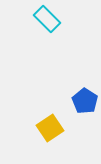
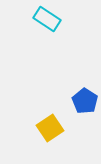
cyan rectangle: rotated 12 degrees counterclockwise
